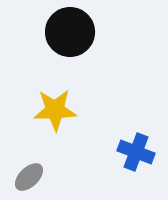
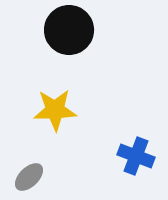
black circle: moved 1 px left, 2 px up
blue cross: moved 4 px down
